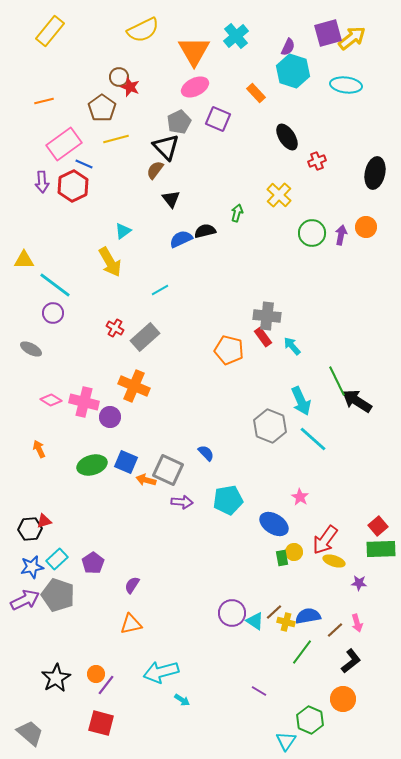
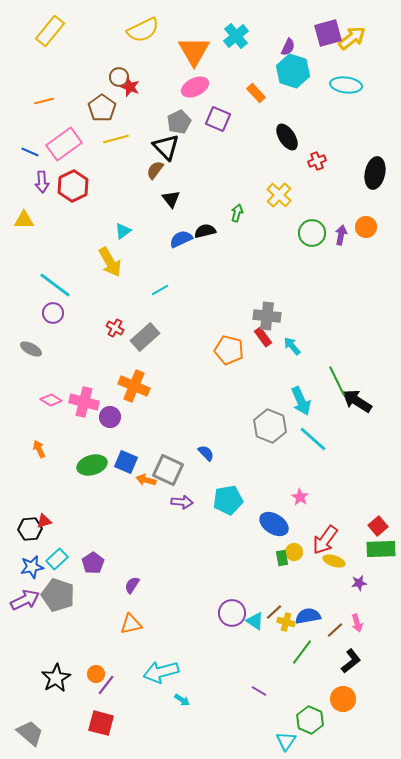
blue line at (84, 164): moved 54 px left, 12 px up
yellow triangle at (24, 260): moved 40 px up
purple star at (359, 583): rotated 14 degrees counterclockwise
